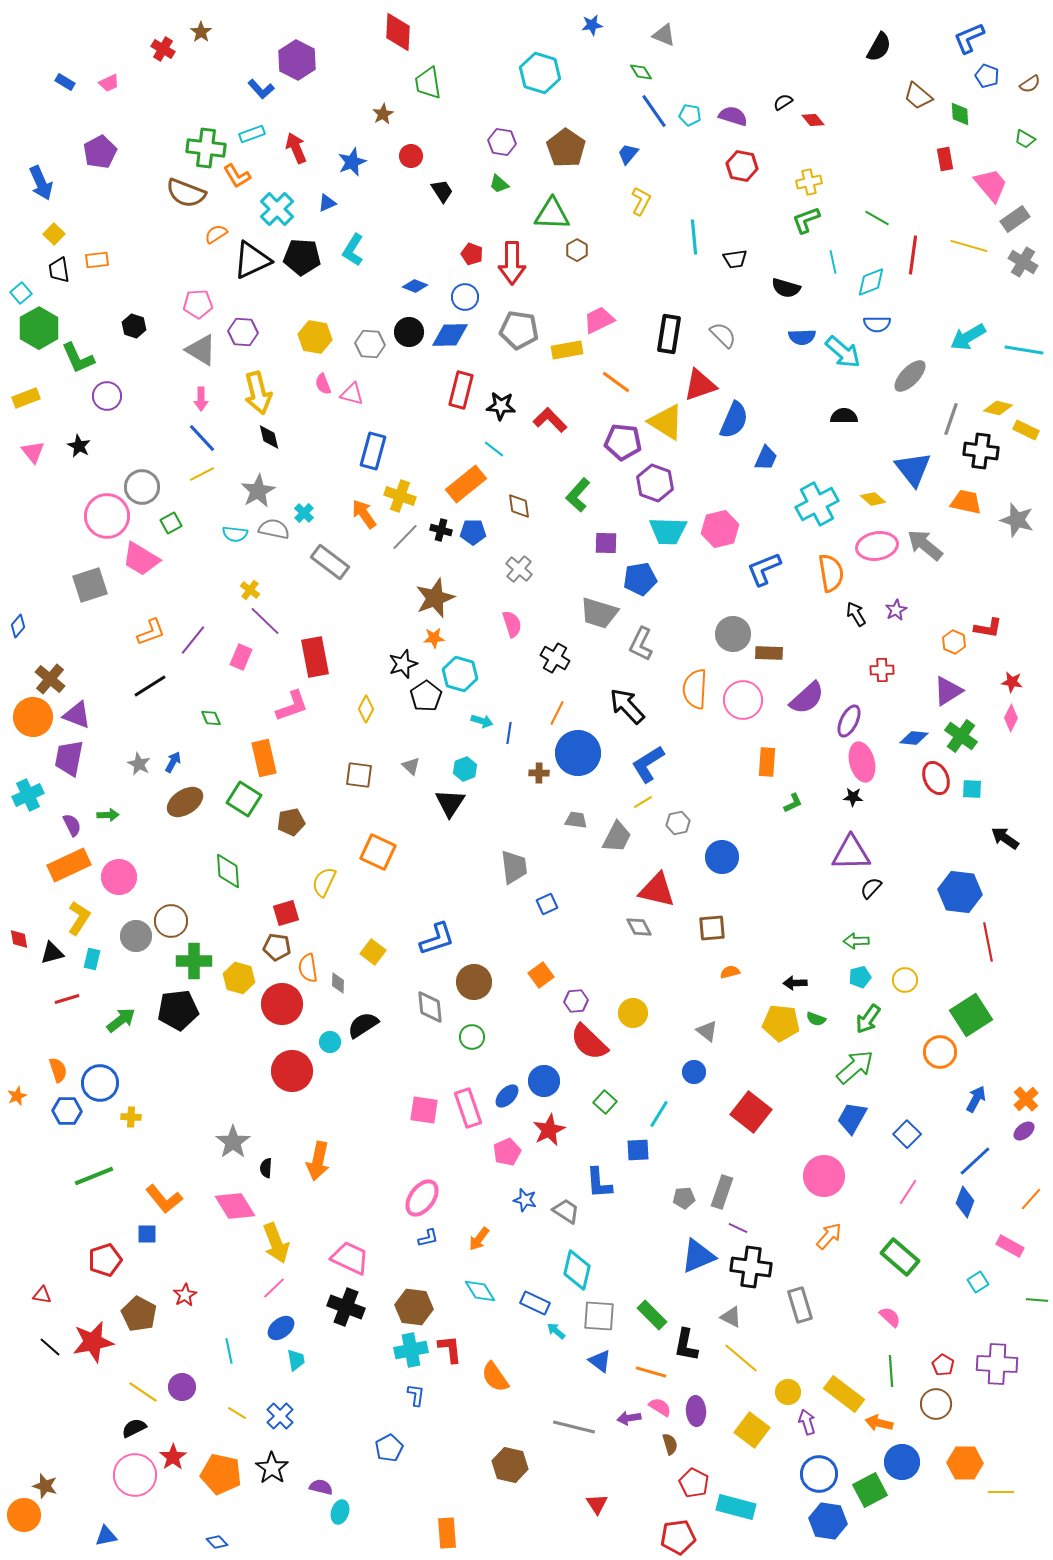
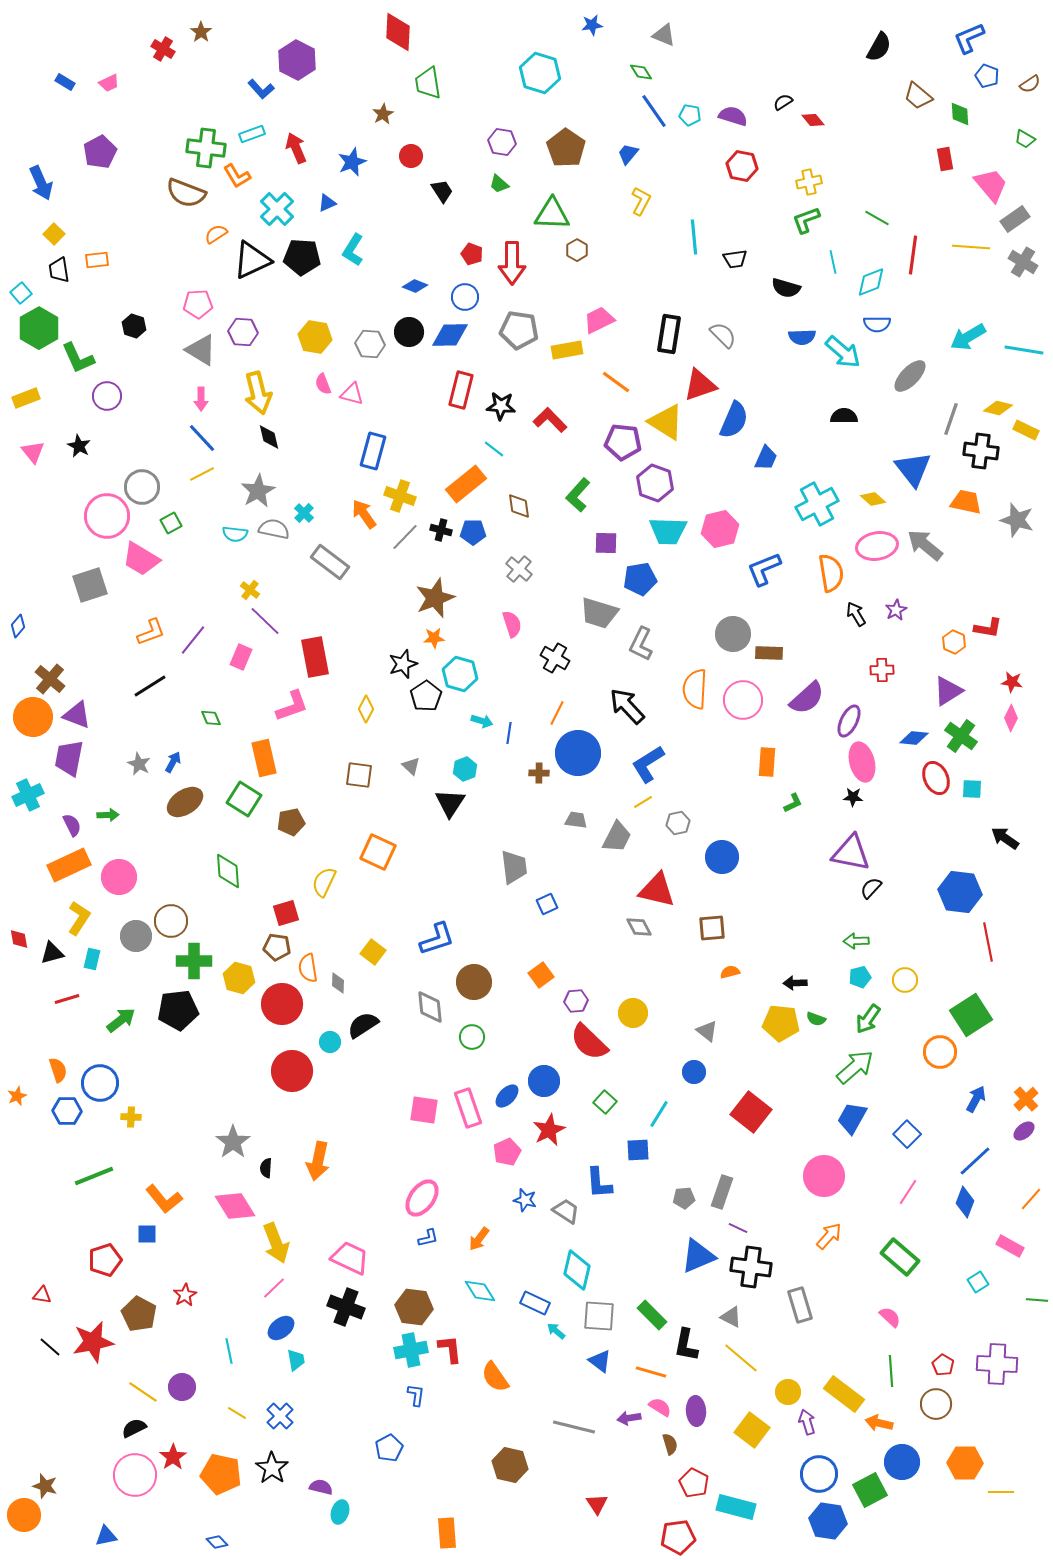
yellow line at (969, 246): moved 2 px right, 1 px down; rotated 12 degrees counterclockwise
purple triangle at (851, 853): rotated 12 degrees clockwise
